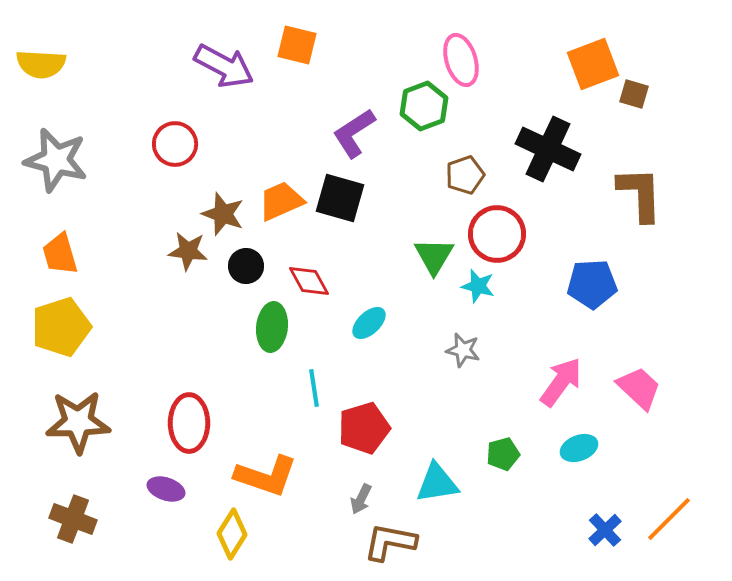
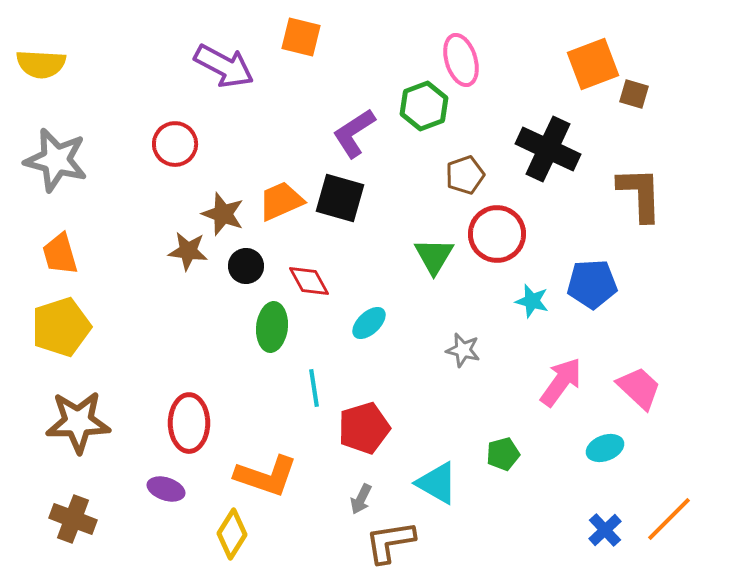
orange square at (297, 45): moved 4 px right, 8 px up
cyan star at (478, 286): moved 54 px right, 15 px down
cyan ellipse at (579, 448): moved 26 px right
cyan triangle at (437, 483): rotated 39 degrees clockwise
brown L-shape at (390, 542): rotated 20 degrees counterclockwise
